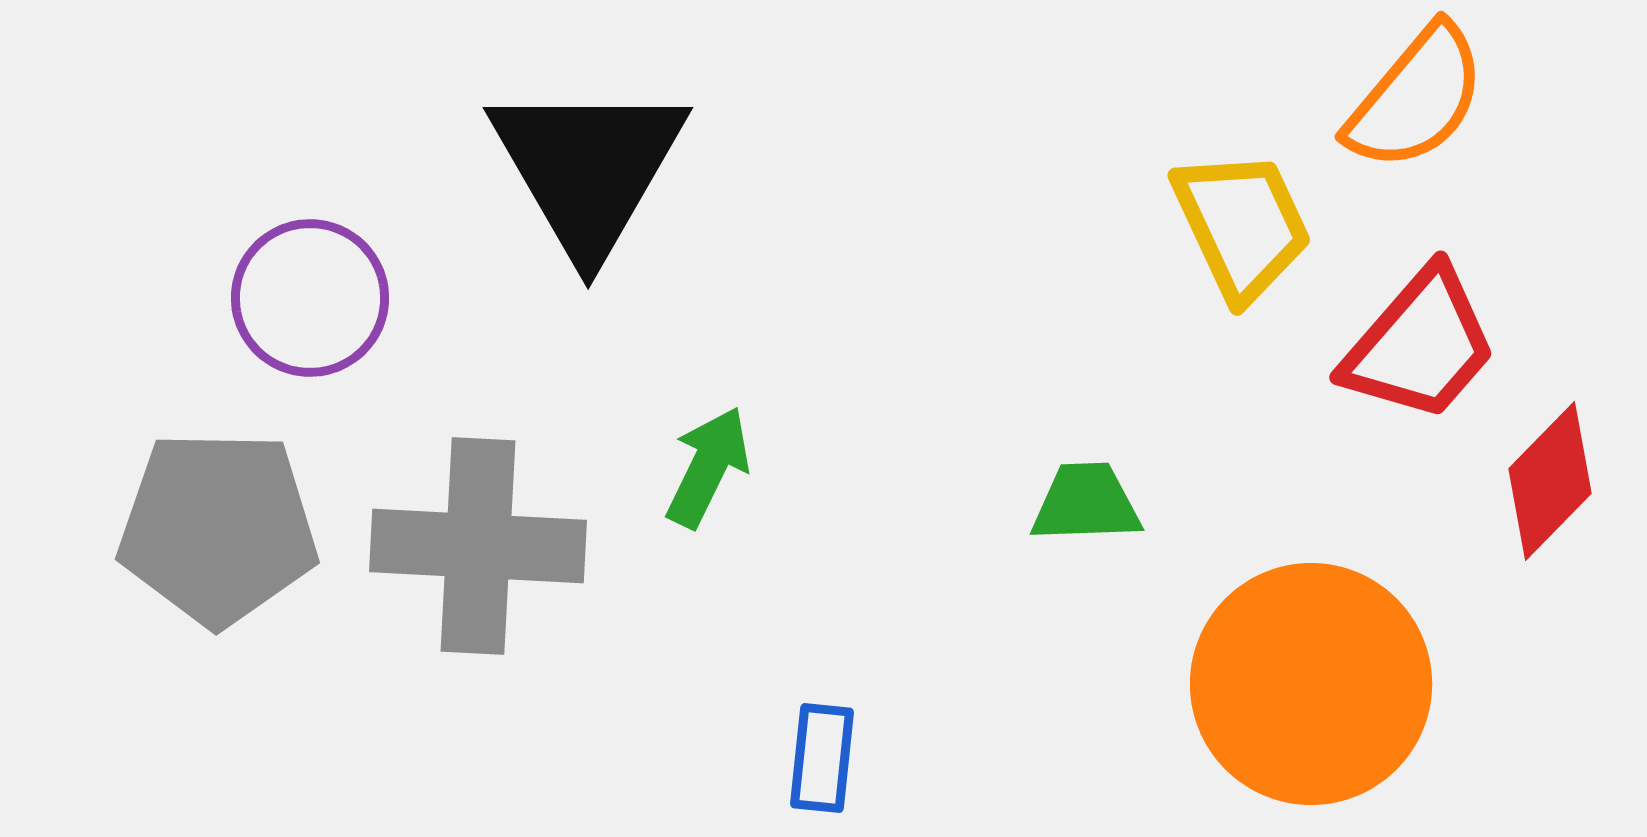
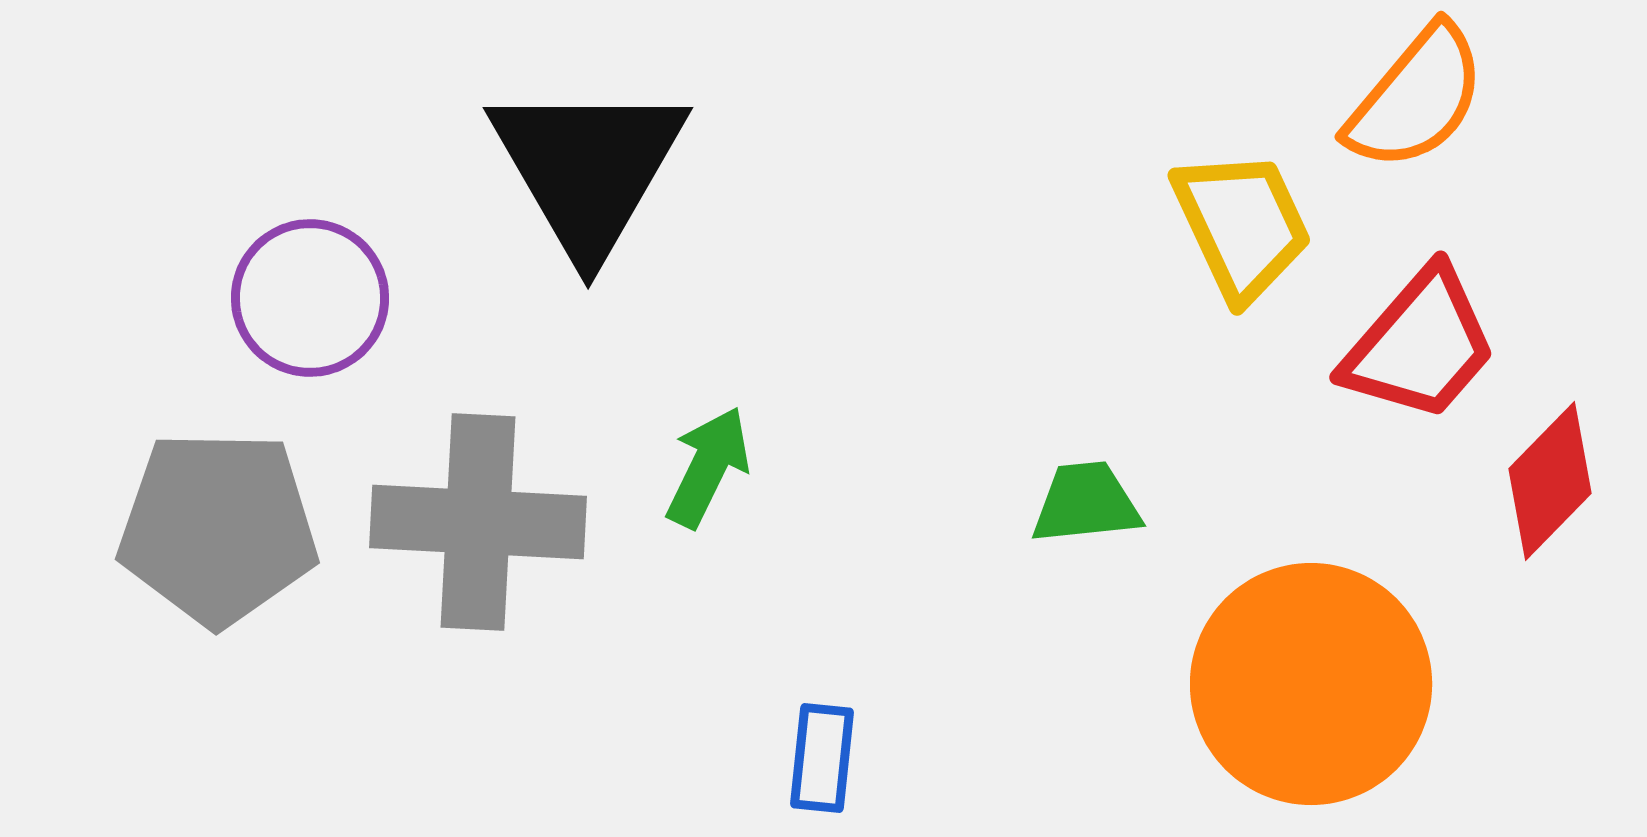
green trapezoid: rotated 4 degrees counterclockwise
gray cross: moved 24 px up
